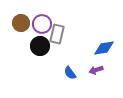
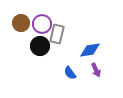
blue diamond: moved 14 px left, 2 px down
purple arrow: rotated 96 degrees counterclockwise
